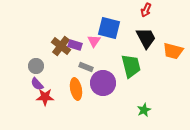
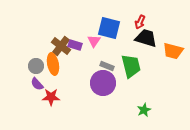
red arrow: moved 6 px left, 12 px down
black trapezoid: rotated 45 degrees counterclockwise
gray rectangle: moved 21 px right, 1 px up
orange ellipse: moved 23 px left, 25 px up
red star: moved 6 px right
